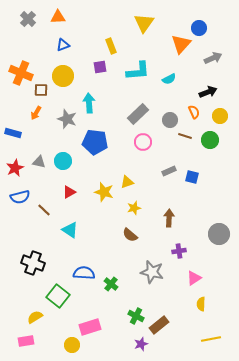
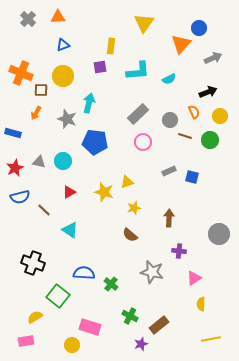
yellow rectangle at (111, 46): rotated 28 degrees clockwise
cyan arrow at (89, 103): rotated 18 degrees clockwise
purple cross at (179, 251): rotated 16 degrees clockwise
green cross at (136, 316): moved 6 px left
pink rectangle at (90, 327): rotated 35 degrees clockwise
